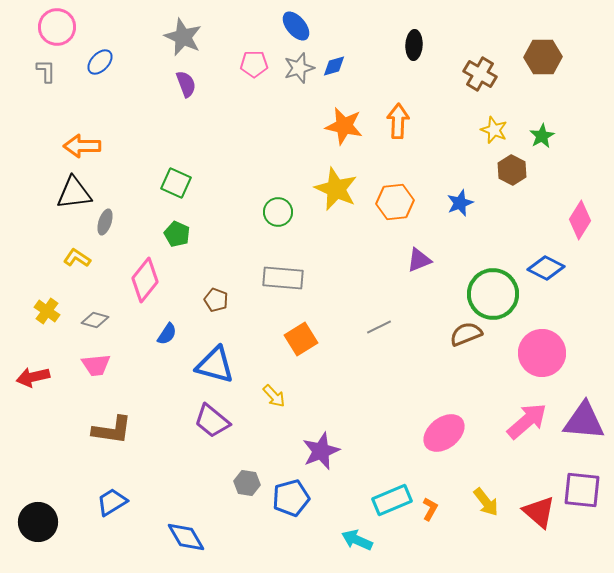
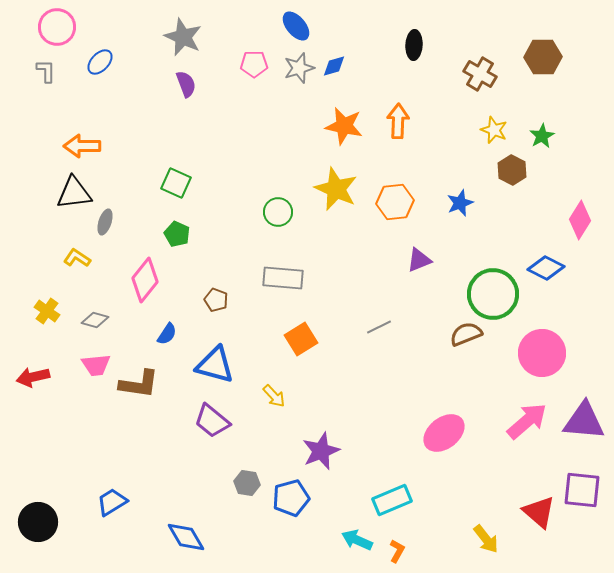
brown L-shape at (112, 430): moved 27 px right, 46 px up
yellow arrow at (486, 502): moved 37 px down
orange L-shape at (430, 509): moved 33 px left, 42 px down
